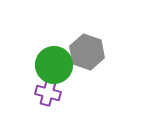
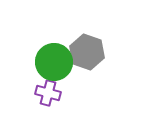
green circle: moved 3 px up
